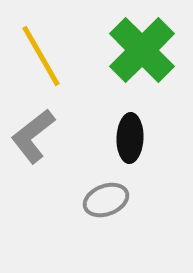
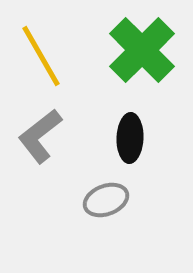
gray L-shape: moved 7 px right
